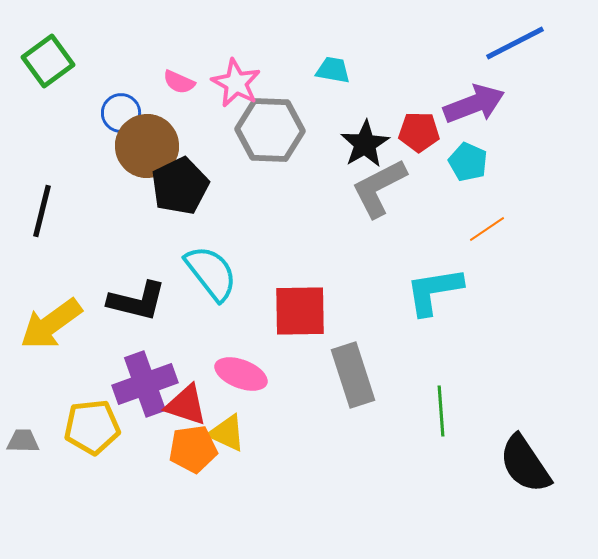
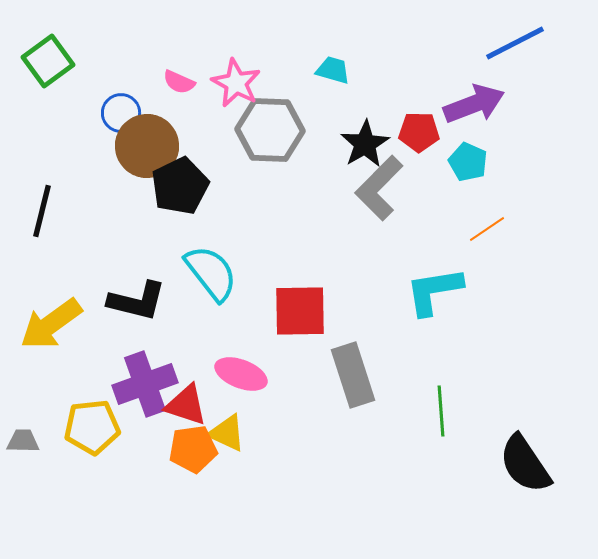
cyan trapezoid: rotated 6 degrees clockwise
gray L-shape: rotated 18 degrees counterclockwise
